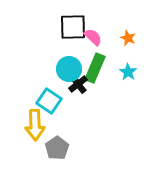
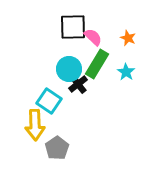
green rectangle: moved 2 px right, 4 px up; rotated 8 degrees clockwise
cyan star: moved 2 px left
